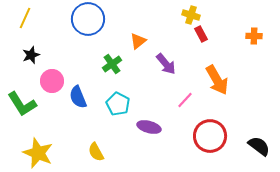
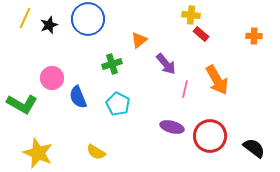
yellow cross: rotated 12 degrees counterclockwise
red rectangle: rotated 21 degrees counterclockwise
orange triangle: moved 1 px right, 1 px up
black star: moved 18 px right, 30 px up
green cross: rotated 18 degrees clockwise
pink circle: moved 3 px up
pink line: moved 11 px up; rotated 30 degrees counterclockwise
green L-shape: rotated 28 degrees counterclockwise
purple ellipse: moved 23 px right
black semicircle: moved 5 px left, 2 px down
yellow semicircle: rotated 30 degrees counterclockwise
